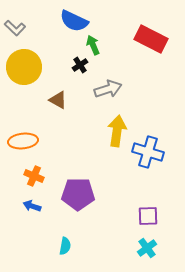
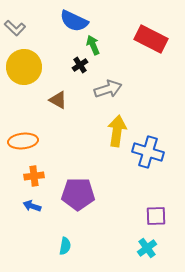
orange cross: rotated 30 degrees counterclockwise
purple square: moved 8 px right
